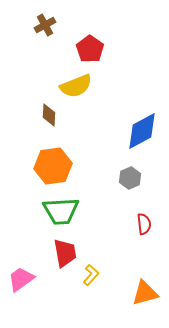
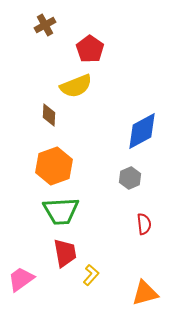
orange hexagon: moved 1 px right; rotated 12 degrees counterclockwise
